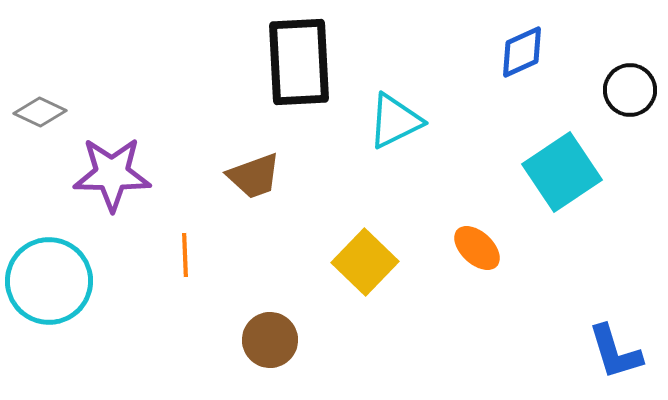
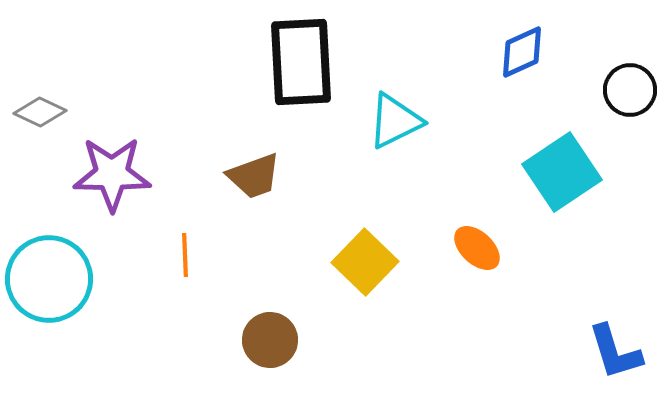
black rectangle: moved 2 px right
cyan circle: moved 2 px up
